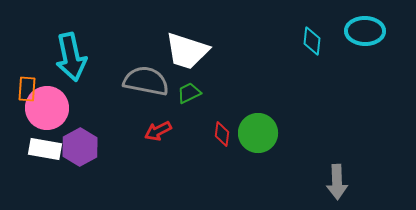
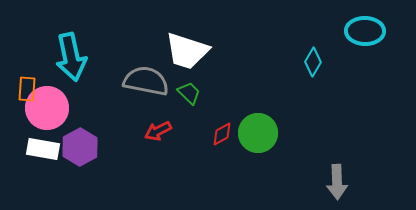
cyan diamond: moved 1 px right, 21 px down; rotated 24 degrees clockwise
green trapezoid: rotated 70 degrees clockwise
red diamond: rotated 55 degrees clockwise
white rectangle: moved 2 px left
